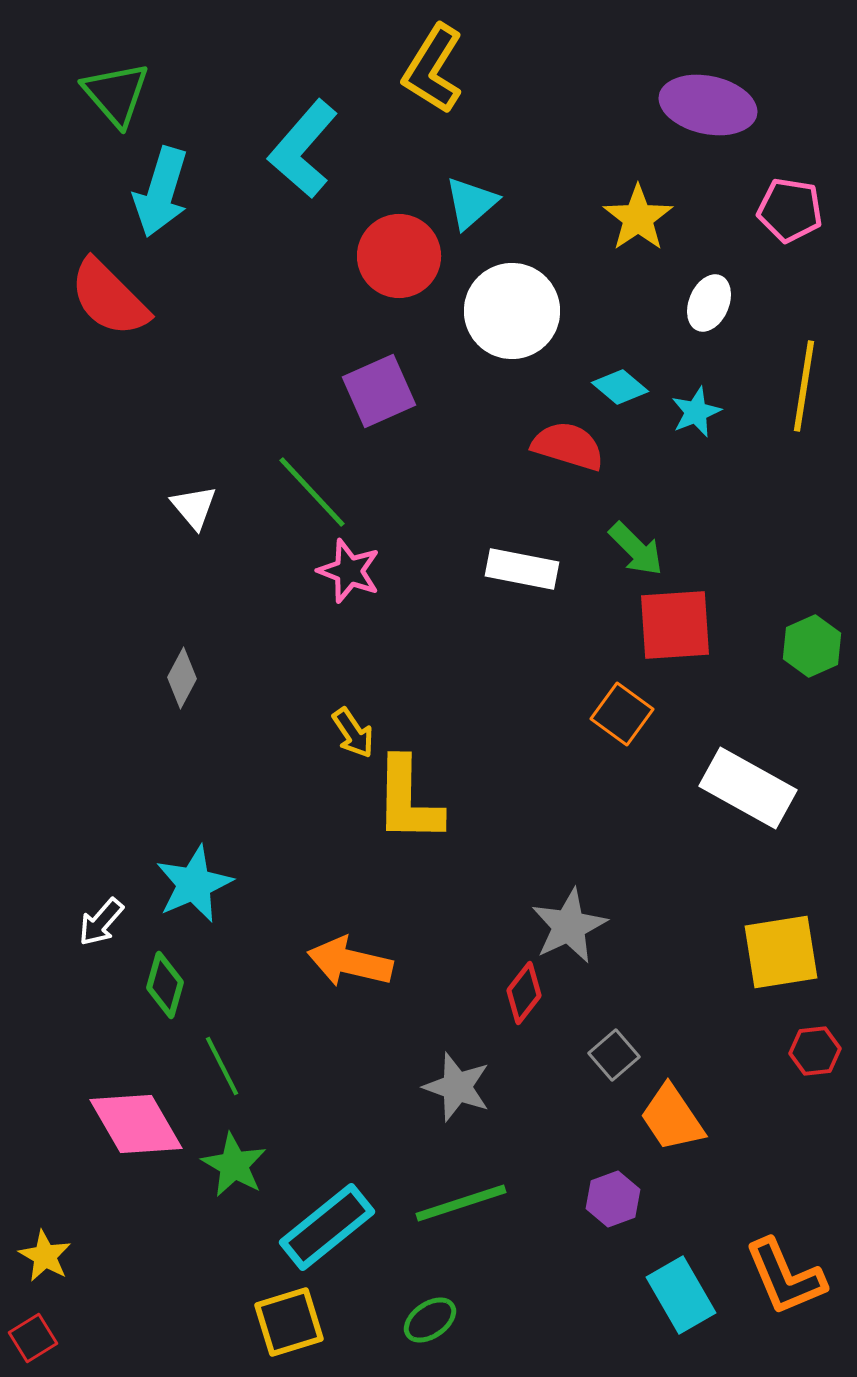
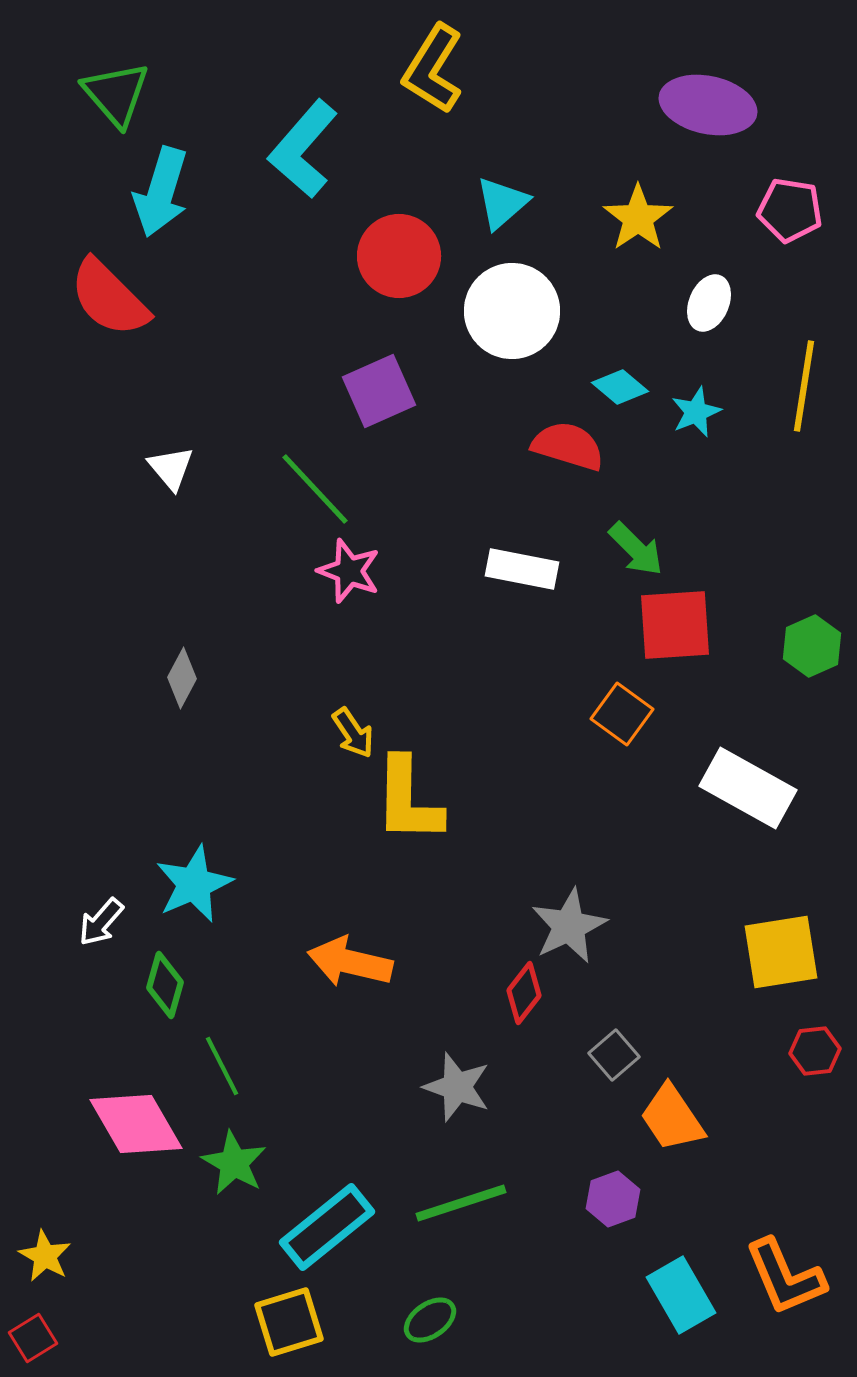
cyan triangle at (471, 203): moved 31 px right
green line at (312, 492): moved 3 px right, 3 px up
white triangle at (194, 507): moved 23 px left, 39 px up
green star at (234, 1165): moved 2 px up
